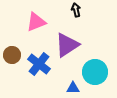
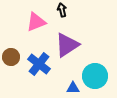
black arrow: moved 14 px left
brown circle: moved 1 px left, 2 px down
cyan circle: moved 4 px down
